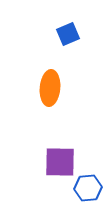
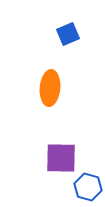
purple square: moved 1 px right, 4 px up
blue hexagon: moved 1 px up; rotated 20 degrees clockwise
